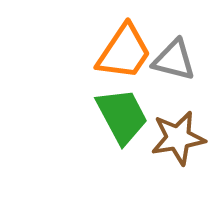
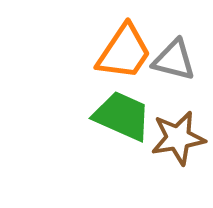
green trapezoid: rotated 38 degrees counterclockwise
